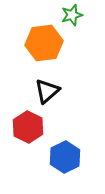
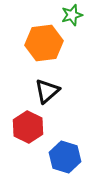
blue hexagon: rotated 16 degrees counterclockwise
